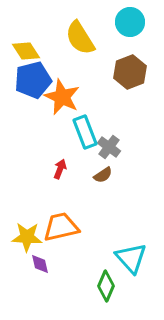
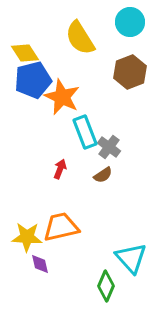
yellow diamond: moved 1 px left, 2 px down
